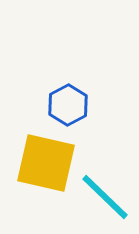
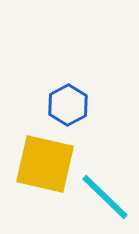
yellow square: moved 1 px left, 1 px down
